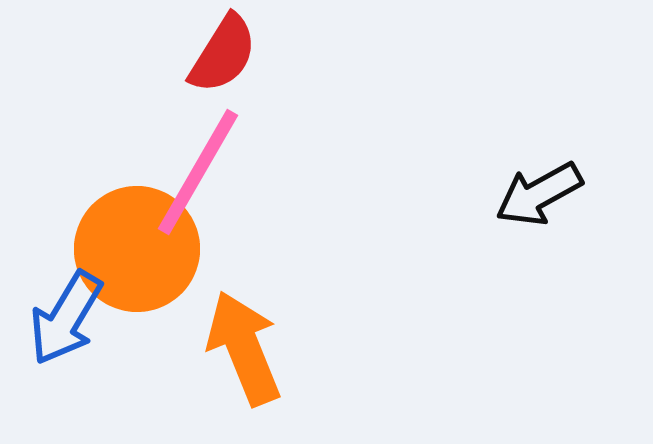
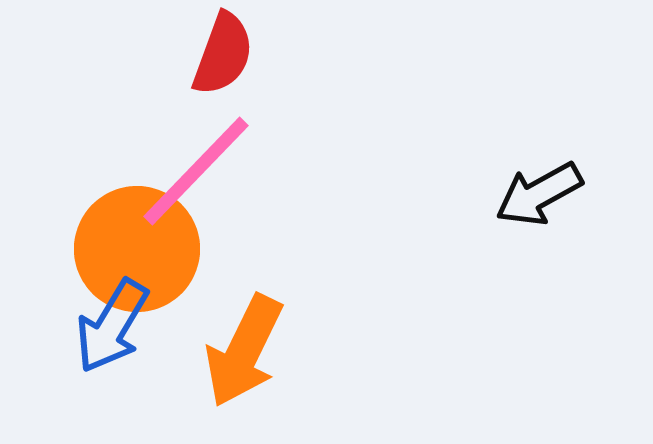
red semicircle: rotated 12 degrees counterclockwise
pink line: moved 2 px left, 1 px up; rotated 14 degrees clockwise
blue arrow: moved 46 px right, 8 px down
orange arrow: moved 3 px down; rotated 132 degrees counterclockwise
